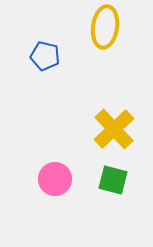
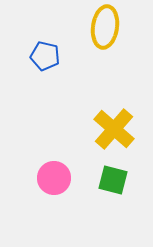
yellow cross: rotated 6 degrees counterclockwise
pink circle: moved 1 px left, 1 px up
